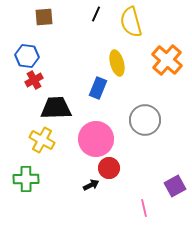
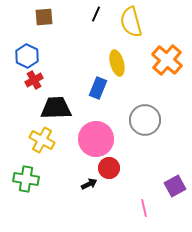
blue hexagon: rotated 20 degrees clockwise
green cross: rotated 10 degrees clockwise
black arrow: moved 2 px left, 1 px up
